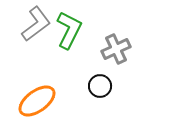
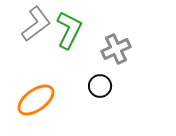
orange ellipse: moved 1 px left, 1 px up
